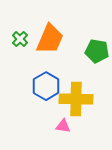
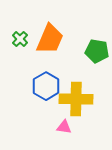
pink triangle: moved 1 px right, 1 px down
